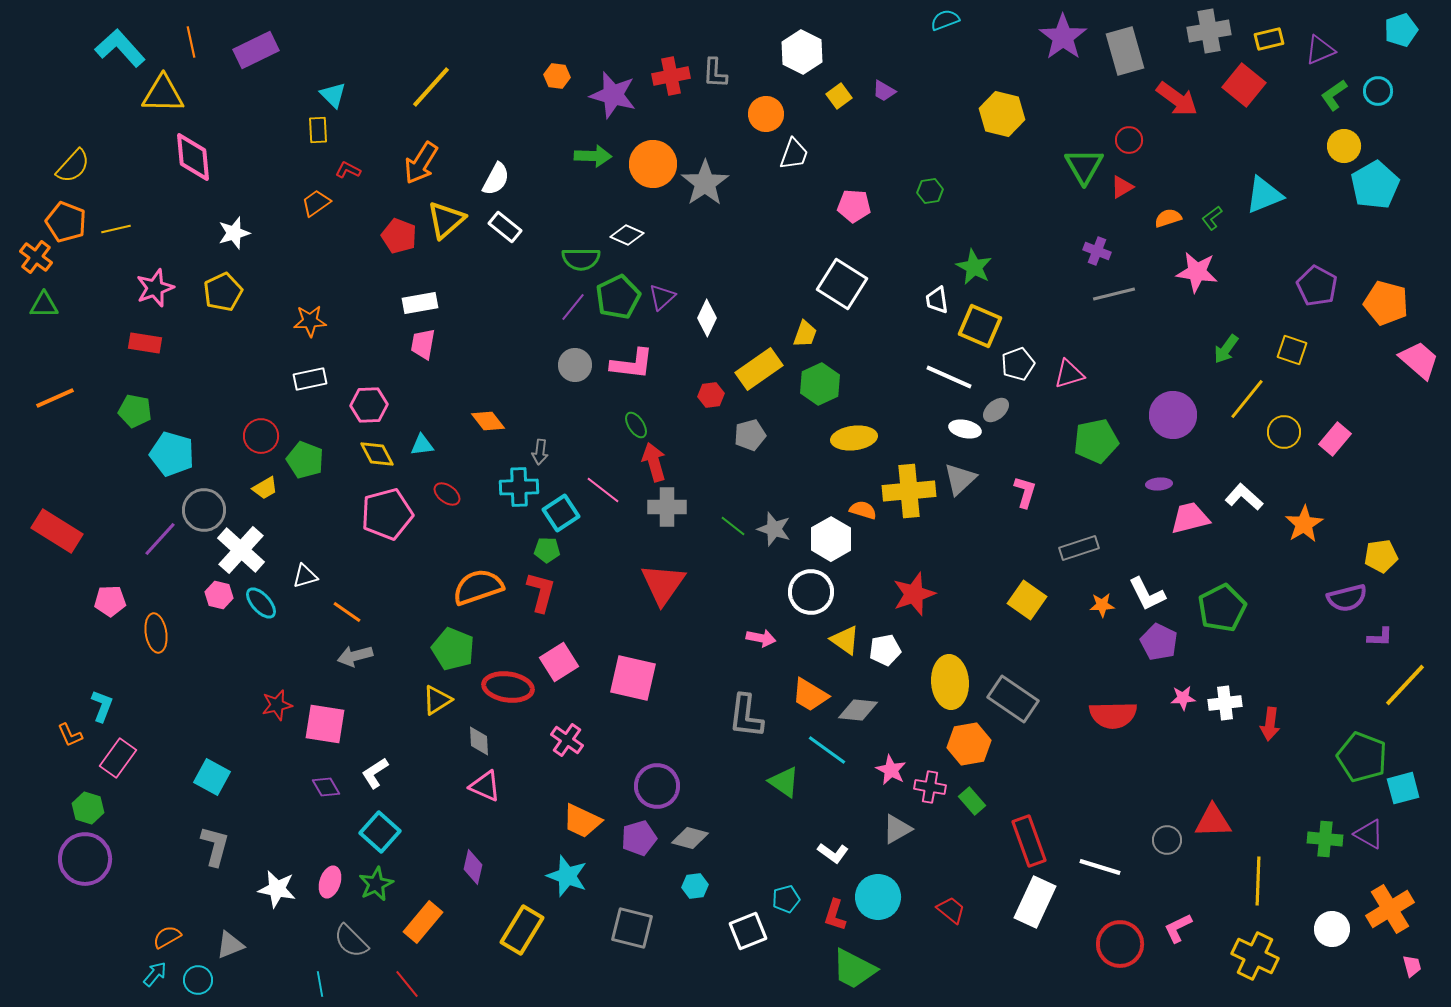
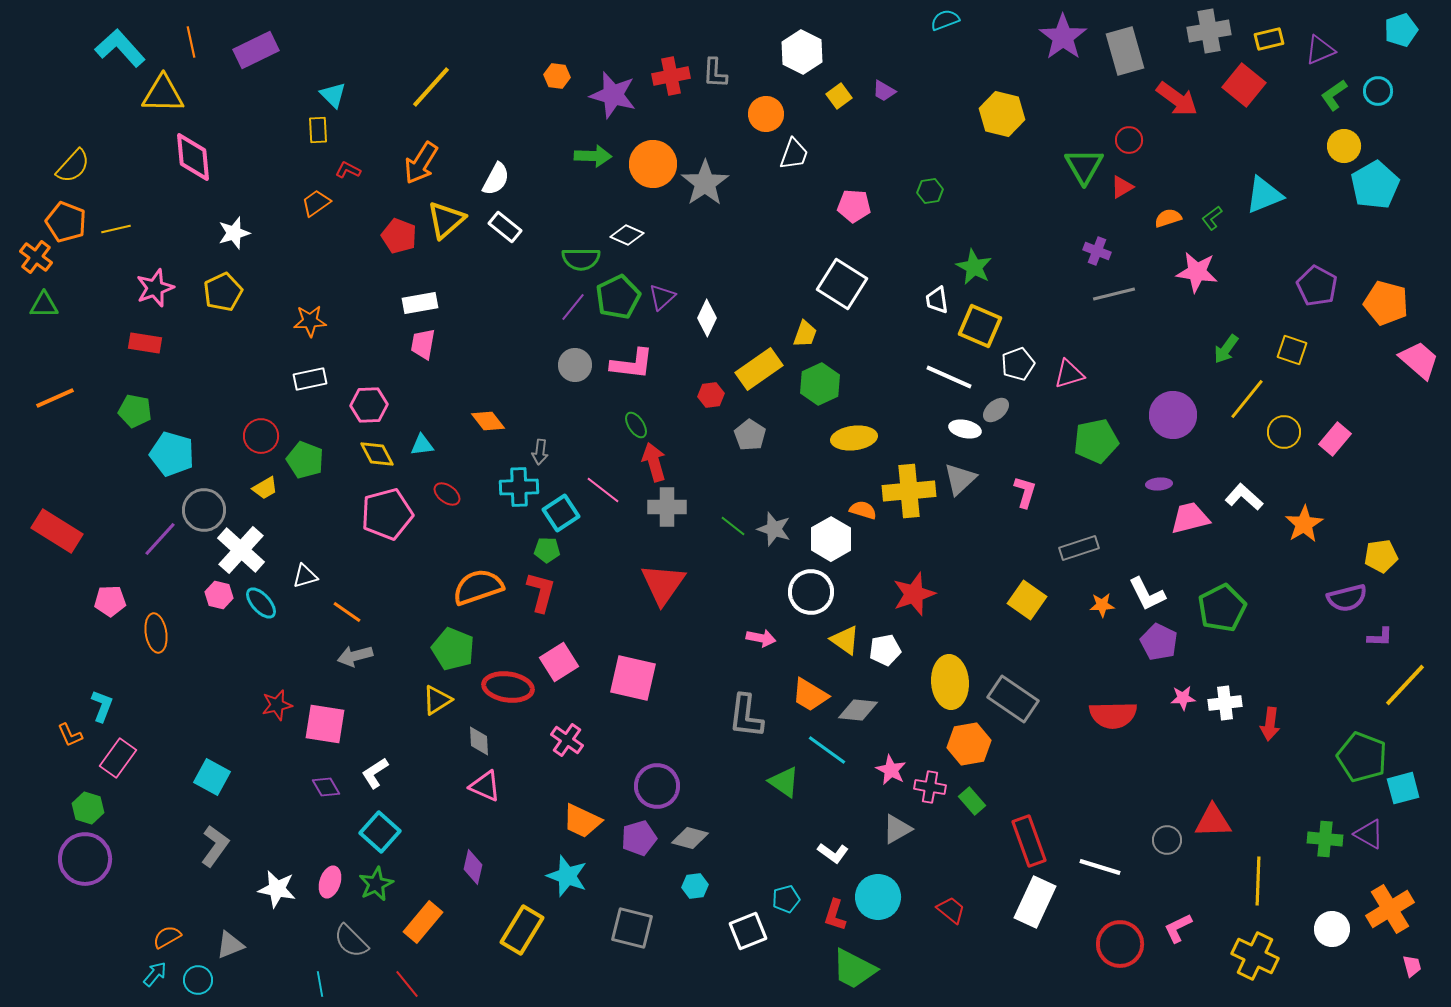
gray pentagon at (750, 435): rotated 24 degrees counterclockwise
gray L-shape at (215, 846): rotated 21 degrees clockwise
